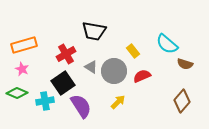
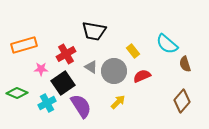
brown semicircle: rotated 56 degrees clockwise
pink star: moved 19 px right; rotated 24 degrees counterclockwise
cyan cross: moved 2 px right, 2 px down; rotated 18 degrees counterclockwise
